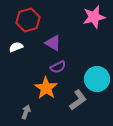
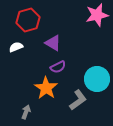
pink star: moved 3 px right, 2 px up
